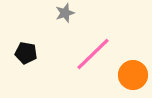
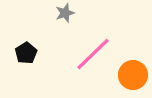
black pentagon: rotated 30 degrees clockwise
